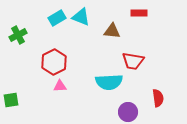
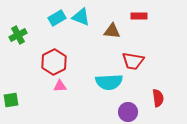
red rectangle: moved 3 px down
